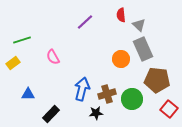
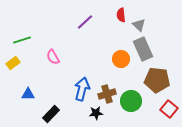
green circle: moved 1 px left, 2 px down
